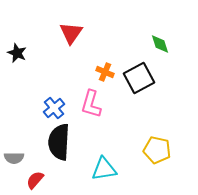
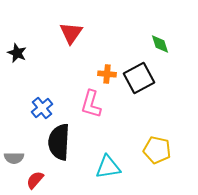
orange cross: moved 2 px right, 2 px down; rotated 18 degrees counterclockwise
blue cross: moved 12 px left
cyan triangle: moved 4 px right, 2 px up
